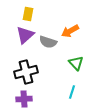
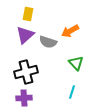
purple cross: moved 1 px up
